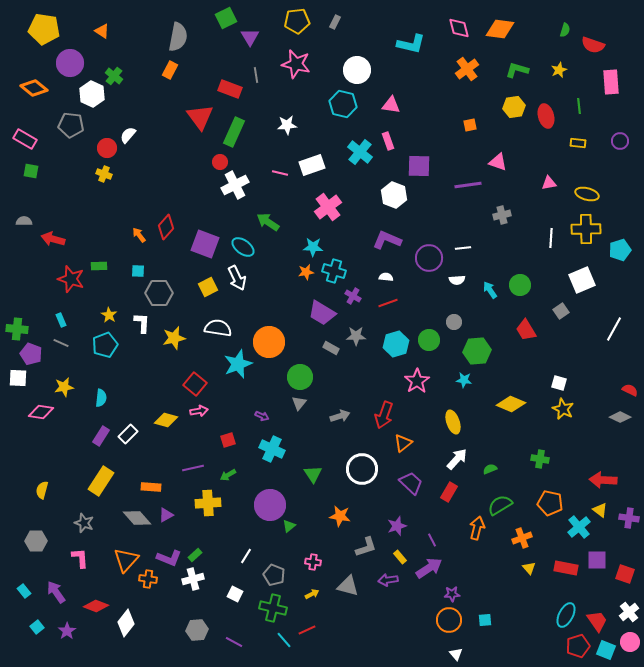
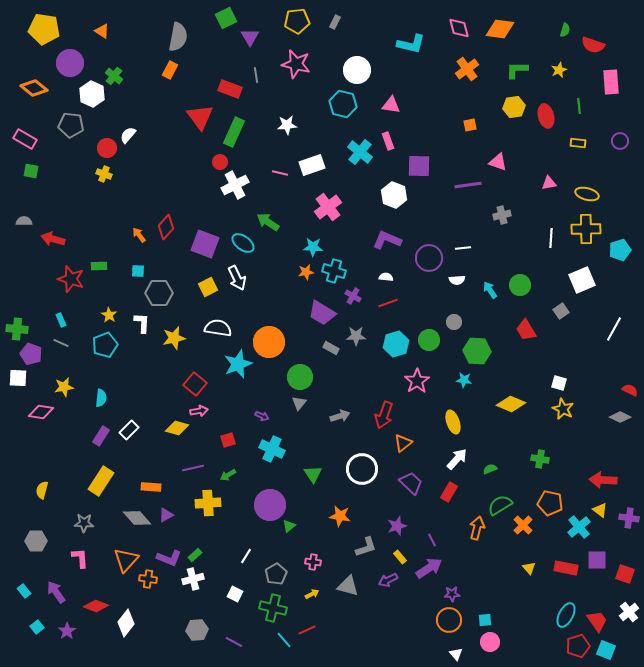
green L-shape at (517, 70): rotated 15 degrees counterclockwise
cyan ellipse at (243, 247): moved 4 px up
green hexagon at (477, 351): rotated 8 degrees clockwise
yellow diamond at (166, 420): moved 11 px right, 8 px down
white rectangle at (128, 434): moved 1 px right, 4 px up
gray star at (84, 523): rotated 18 degrees counterclockwise
orange cross at (522, 538): moved 1 px right, 13 px up; rotated 24 degrees counterclockwise
gray pentagon at (274, 575): moved 2 px right, 1 px up; rotated 20 degrees clockwise
purple arrow at (388, 580): rotated 18 degrees counterclockwise
pink circle at (630, 642): moved 140 px left
